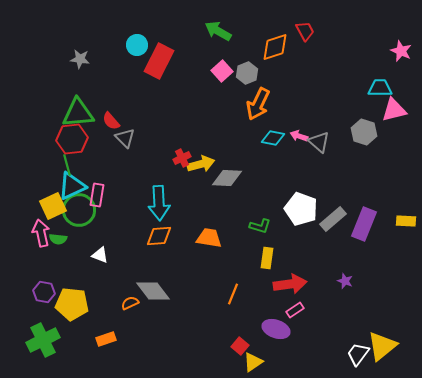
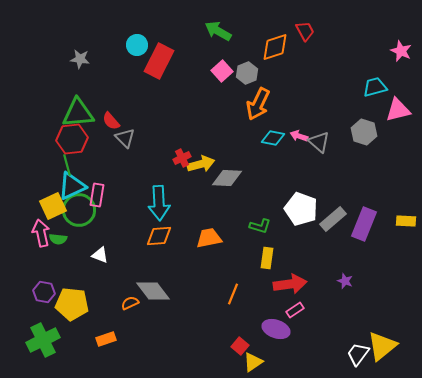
cyan trapezoid at (380, 88): moved 5 px left, 1 px up; rotated 15 degrees counterclockwise
pink triangle at (394, 110): moved 4 px right
orange trapezoid at (209, 238): rotated 20 degrees counterclockwise
